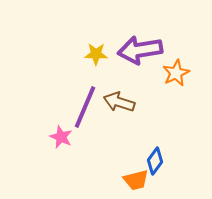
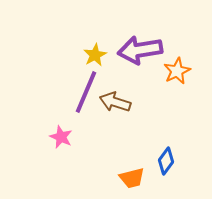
yellow star: moved 1 px left, 1 px down; rotated 30 degrees counterclockwise
orange star: moved 1 px right, 2 px up
brown arrow: moved 4 px left
purple line: moved 1 px right, 15 px up
blue diamond: moved 11 px right
orange trapezoid: moved 4 px left, 2 px up
